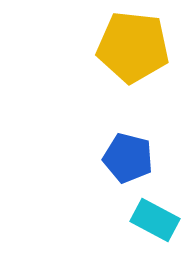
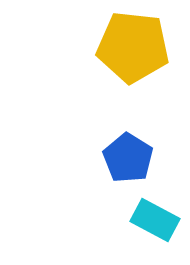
blue pentagon: rotated 18 degrees clockwise
